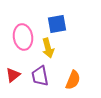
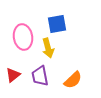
orange semicircle: rotated 24 degrees clockwise
